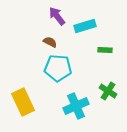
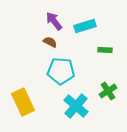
purple arrow: moved 3 px left, 5 px down
cyan pentagon: moved 3 px right, 3 px down
green cross: rotated 24 degrees clockwise
cyan cross: rotated 25 degrees counterclockwise
